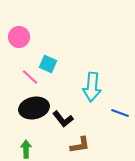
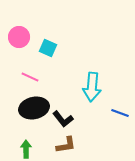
cyan square: moved 16 px up
pink line: rotated 18 degrees counterclockwise
brown L-shape: moved 14 px left
